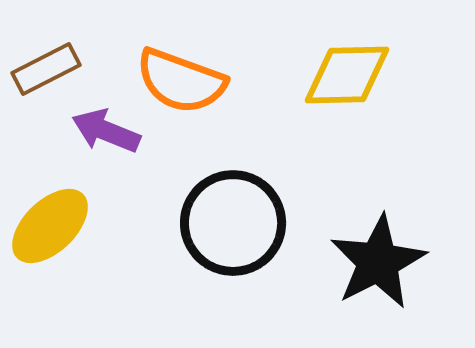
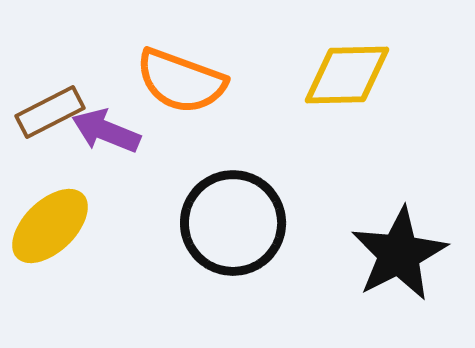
brown rectangle: moved 4 px right, 43 px down
black star: moved 21 px right, 8 px up
